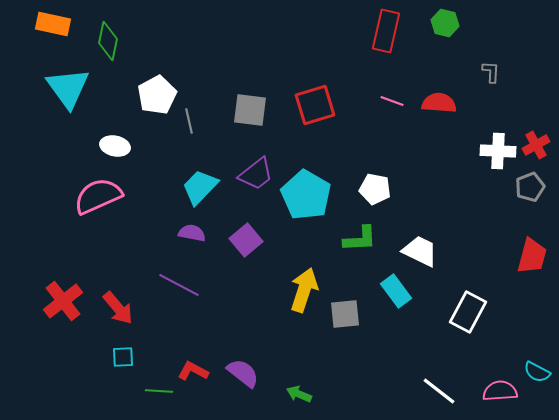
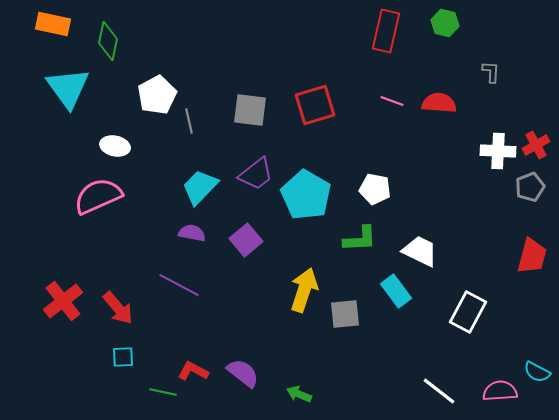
green line at (159, 391): moved 4 px right, 1 px down; rotated 8 degrees clockwise
